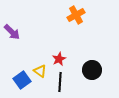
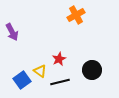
purple arrow: rotated 18 degrees clockwise
black line: rotated 72 degrees clockwise
